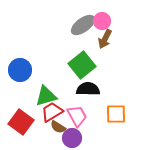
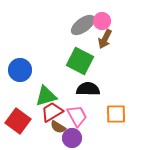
green square: moved 2 px left, 4 px up; rotated 24 degrees counterclockwise
red square: moved 3 px left, 1 px up
